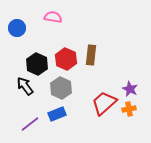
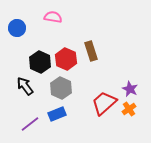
brown rectangle: moved 4 px up; rotated 24 degrees counterclockwise
black hexagon: moved 3 px right, 2 px up
orange cross: rotated 24 degrees counterclockwise
